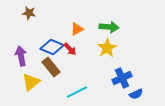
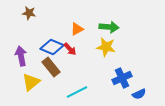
yellow star: moved 1 px left, 1 px up; rotated 30 degrees counterclockwise
blue semicircle: moved 3 px right
